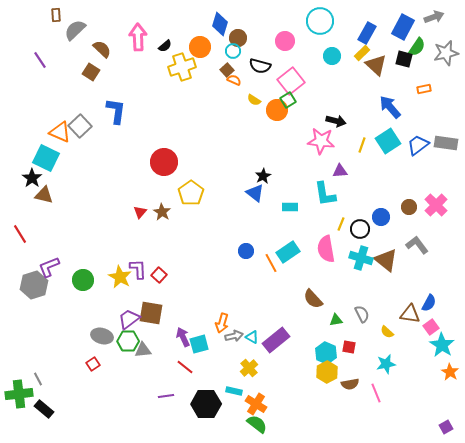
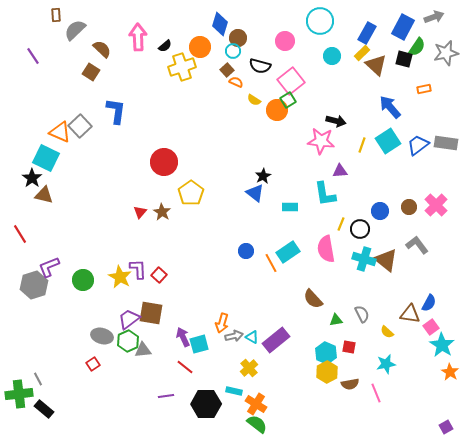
purple line at (40, 60): moved 7 px left, 4 px up
orange semicircle at (234, 80): moved 2 px right, 2 px down
blue circle at (381, 217): moved 1 px left, 6 px up
cyan cross at (361, 258): moved 3 px right, 1 px down
green hexagon at (128, 341): rotated 25 degrees counterclockwise
